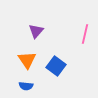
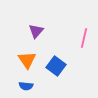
pink line: moved 1 px left, 4 px down
